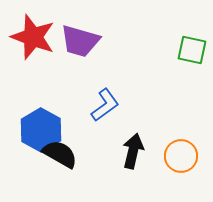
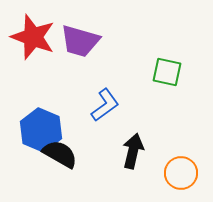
green square: moved 25 px left, 22 px down
blue hexagon: rotated 6 degrees counterclockwise
orange circle: moved 17 px down
